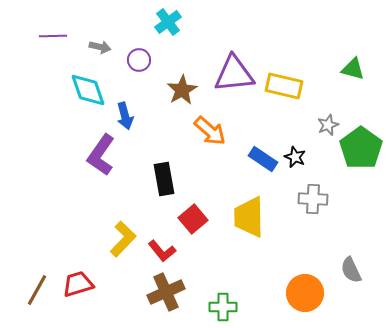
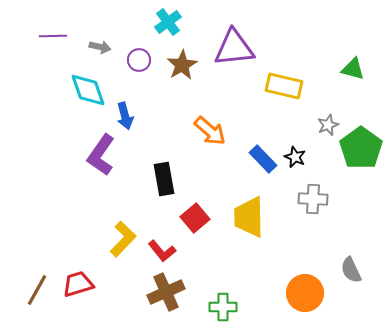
purple triangle: moved 26 px up
brown star: moved 25 px up
blue rectangle: rotated 12 degrees clockwise
red square: moved 2 px right, 1 px up
